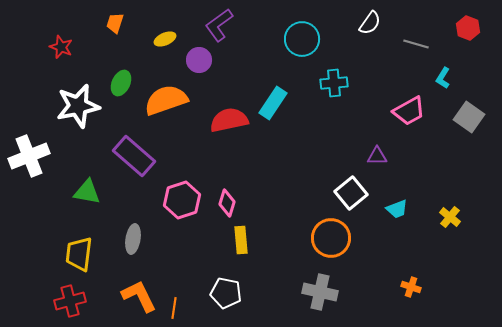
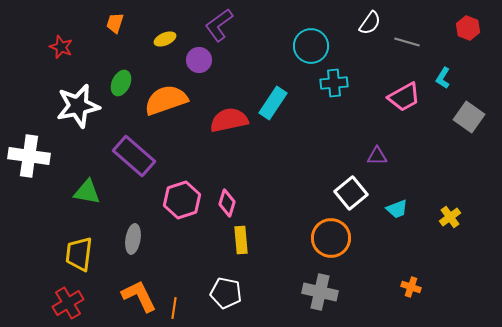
cyan circle: moved 9 px right, 7 px down
gray line: moved 9 px left, 2 px up
pink trapezoid: moved 5 px left, 14 px up
white cross: rotated 30 degrees clockwise
yellow cross: rotated 15 degrees clockwise
red cross: moved 2 px left, 2 px down; rotated 16 degrees counterclockwise
